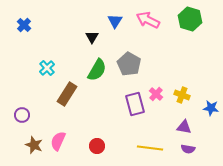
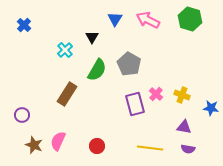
blue triangle: moved 2 px up
cyan cross: moved 18 px right, 18 px up
